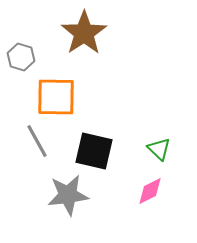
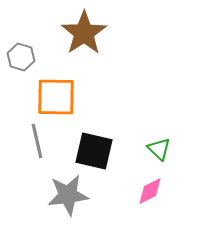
gray line: rotated 16 degrees clockwise
